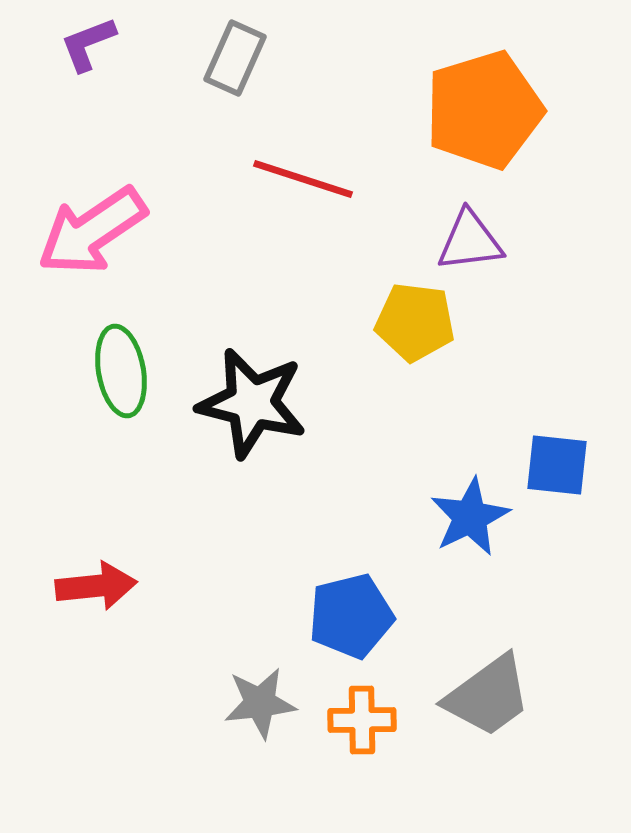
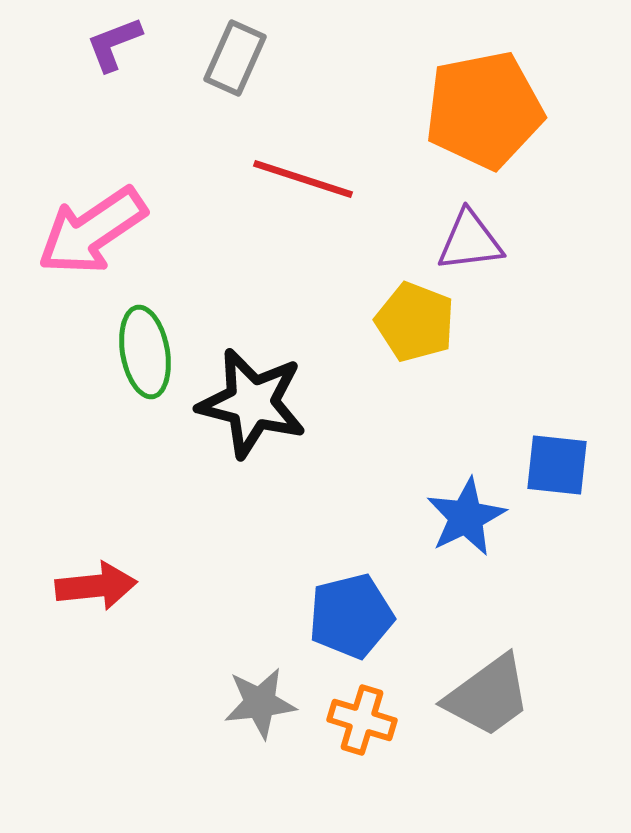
purple L-shape: moved 26 px right
orange pentagon: rotated 6 degrees clockwise
yellow pentagon: rotated 14 degrees clockwise
green ellipse: moved 24 px right, 19 px up
blue star: moved 4 px left
orange cross: rotated 18 degrees clockwise
